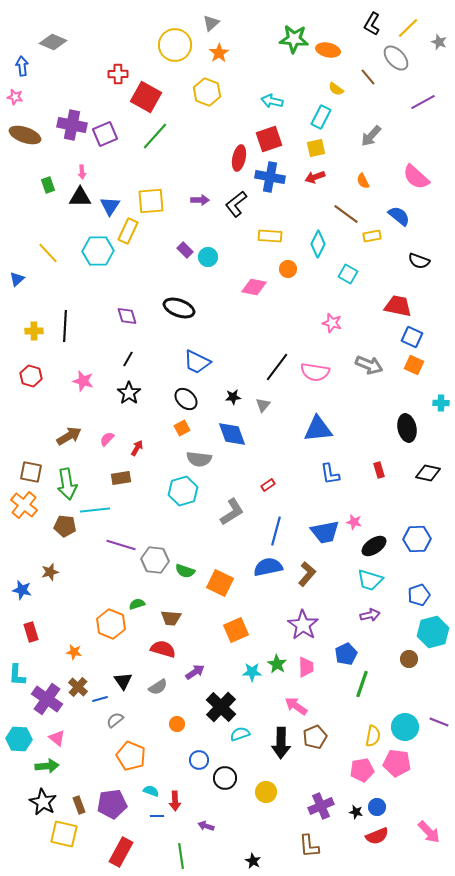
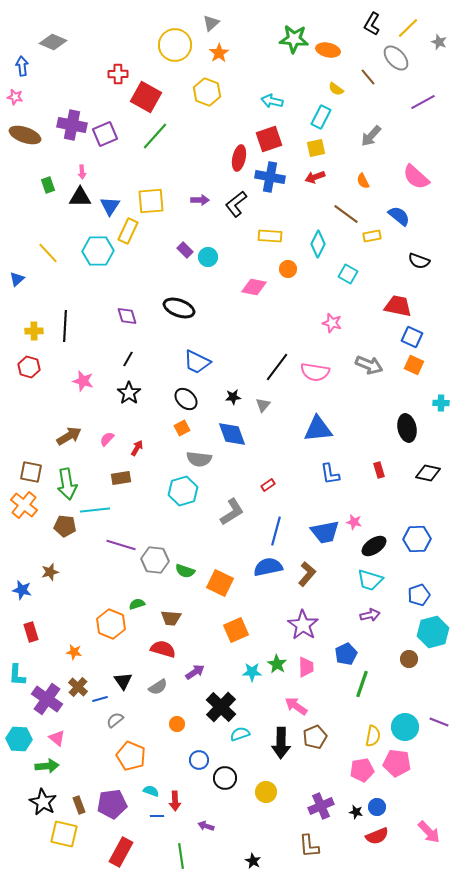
red hexagon at (31, 376): moved 2 px left, 9 px up
